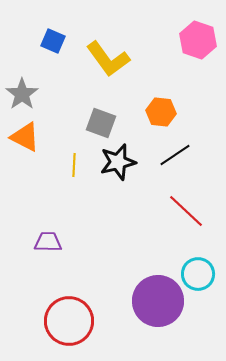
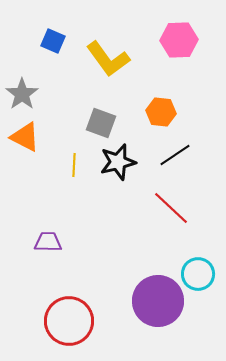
pink hexagon: moved 19 px left; rotated 21 degrees counterclockwise
red line: moved 15 px left, 3 px up
